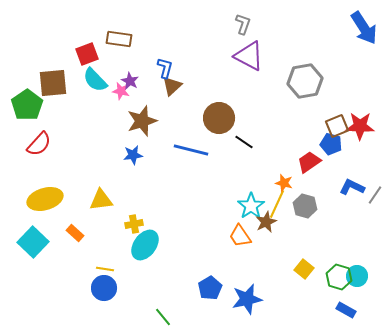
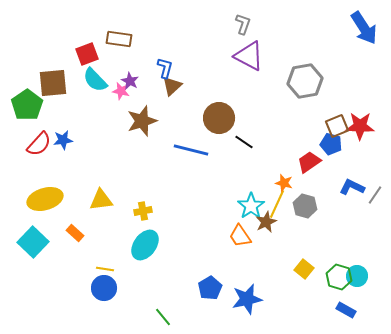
blue star at (133, 155): moved 70 px left, 15 px up
yellow cross at (134, 224): moved 9 px right, 13 px up
